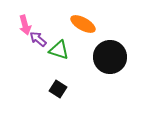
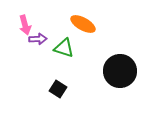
purple arrow: rotated 138 degrees clockwise
green triangle: moved 5 px right, 2 px up
black circle: moved 10 px right, 14 px down
